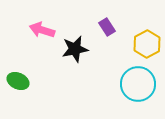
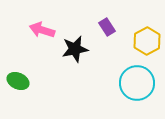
yellow hexagon: moved 3 px up
cyan circle: moved 1 px left, 1 px up
